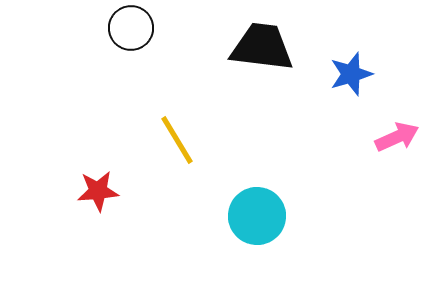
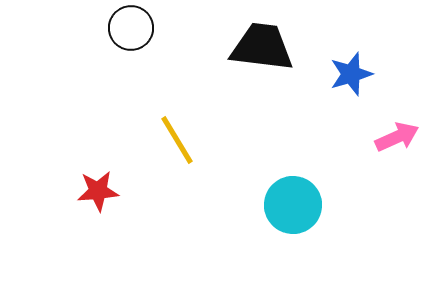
cyan circle: moved 36 px right, 11 px up
